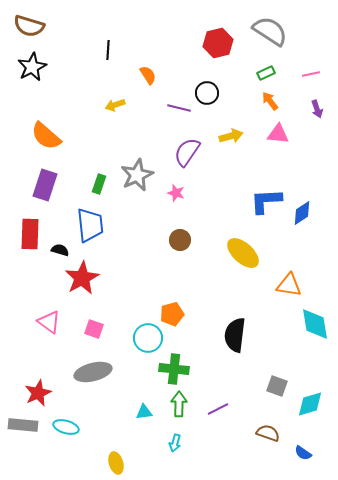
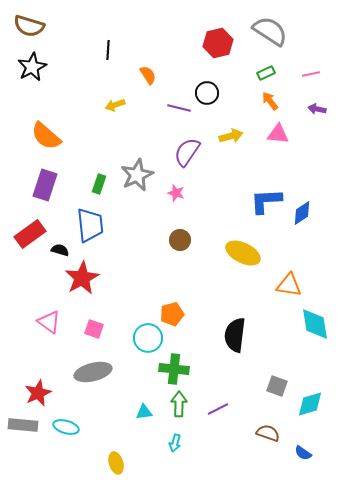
purple arrow at (317, 109): rotated 120 degrees clockwise
red rectangle at (30, 234): rotated 52 degrees clockwise
yellow ellipse at (243, 253): rotated 16 degrees counterclockwise
